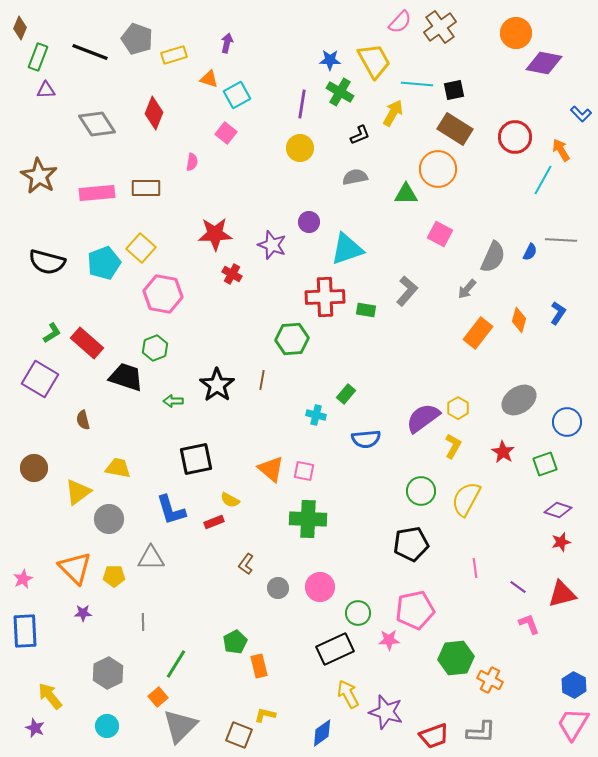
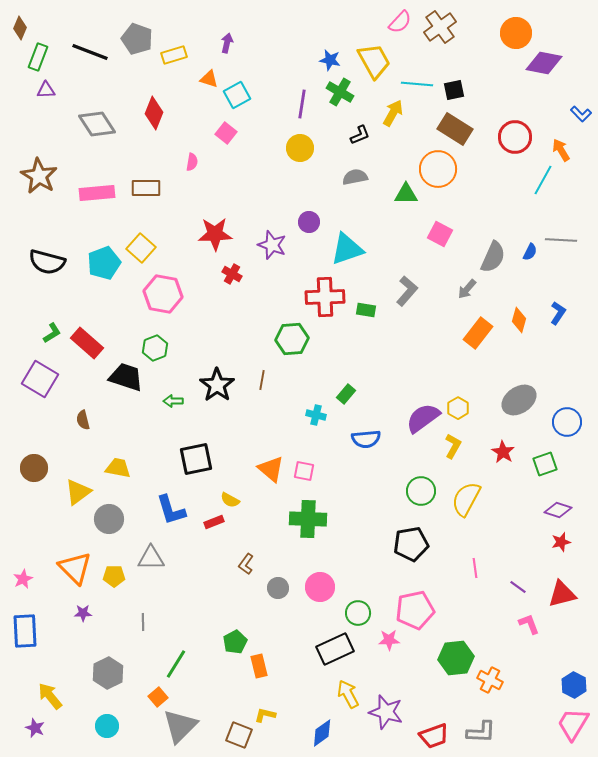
blue star at (330, 60): rotated 10 degrees clockwise
